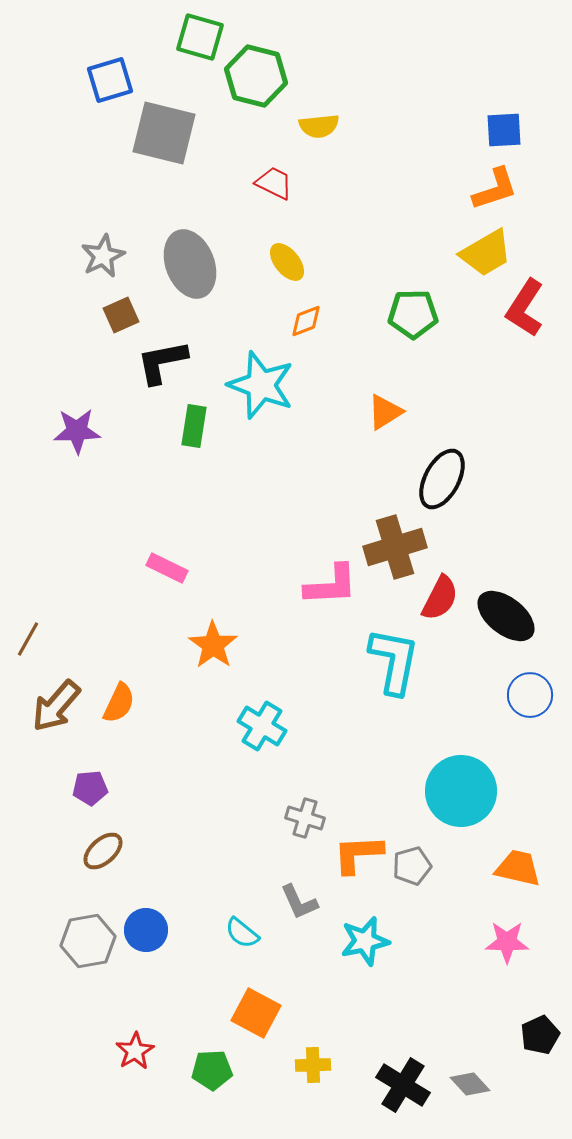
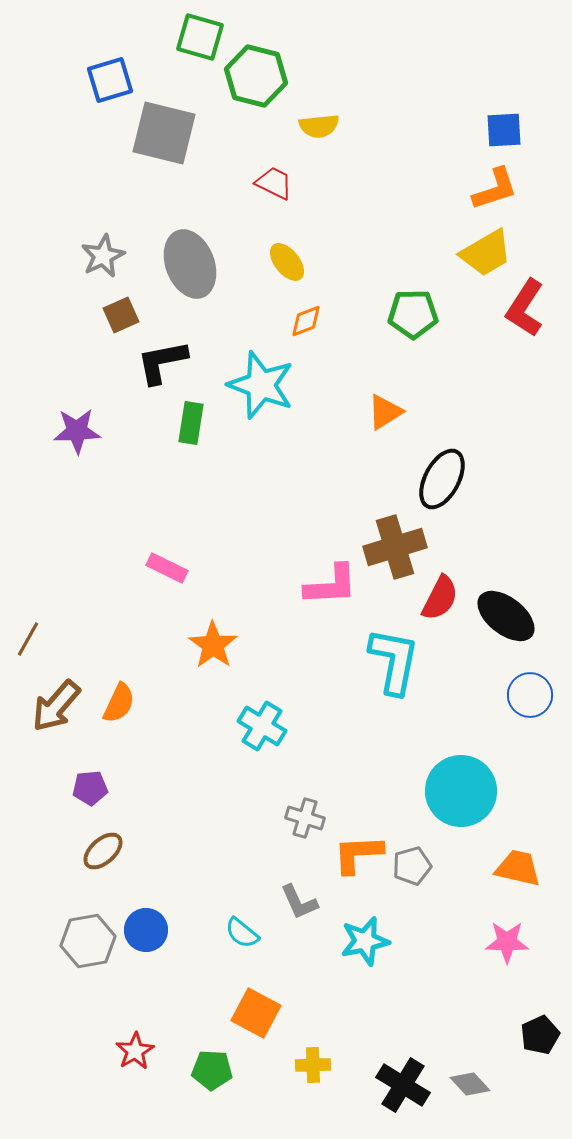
green rectangle at (194, 426): moved 3 px left, 3 px up
green pentagon at (212, 1070): rotated 6 degrees clockwise
